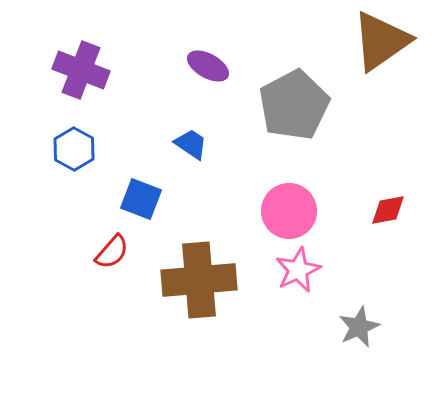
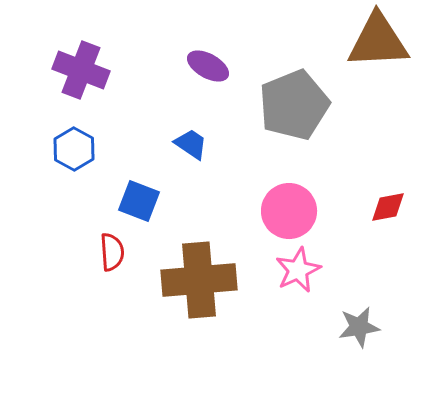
brown triangle: moved 3 px left; rotated 32 degrees clockwise
gray pentagon: rotated 6 degrees clockwise
blue square: moved 2 px left, 2 px down
red diamond: moved 3 px up
red semicircle: rotated 45 degrees counterclockwise
gray star: rotated 15 degrees clockwise
